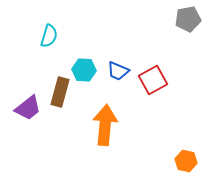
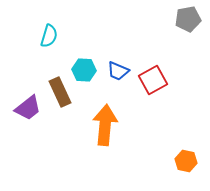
brown rectangle: rotated 40 degrees counterclockwise
